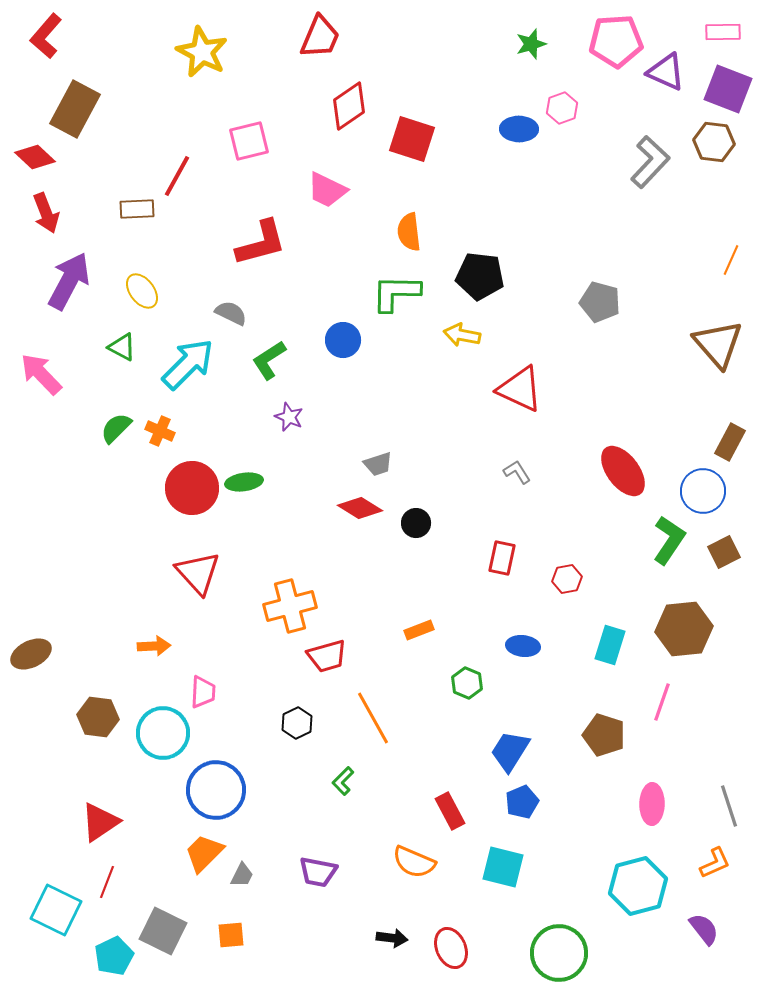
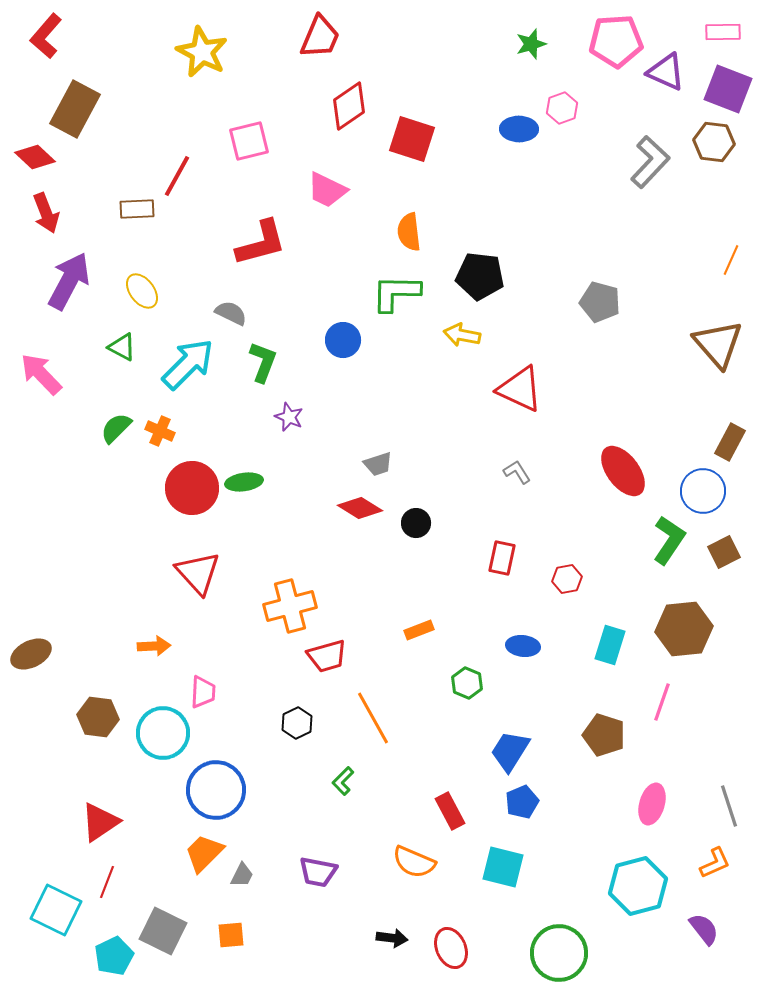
green L-shape at (269, 360): moved 6 px left, 2 px down; rotated 144 degrees clockwise
pink ellipse at (652, 804): rotated 15 degrees clockwise
